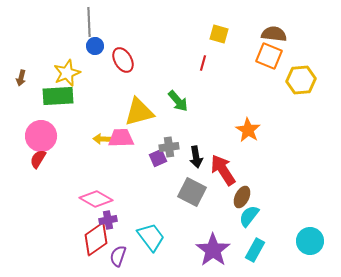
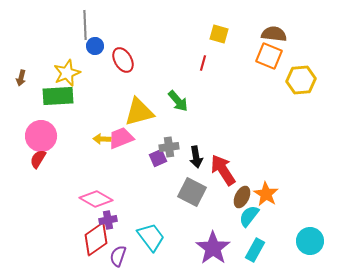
gray line: moved 4 px left, 3 px down
orange star: moved 18 px right, 64 px down
pink trapezoid: rotated 20 degrees counterclockwise
purple star: moved 2 px up
